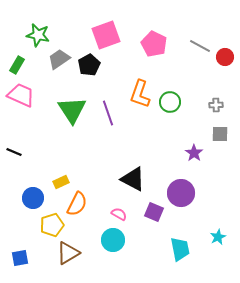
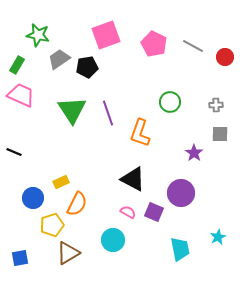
gray line: moved 7 px left
black pentagon: moved 2 px left, 2 px down; rotated 20 degrees clockwise
orange L-shape: moved 39 px down
pink semicircle: moved 9 px right, 2 px up
